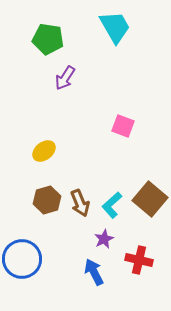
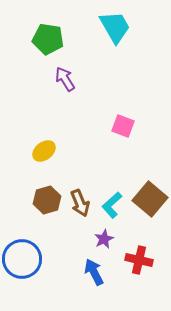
purple arrow: moved 1 px down; rotated 115 degrees clockwise
